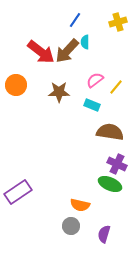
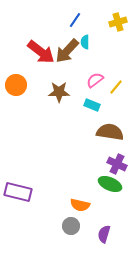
purple rectangle: rotated 48 degrees clockwise
